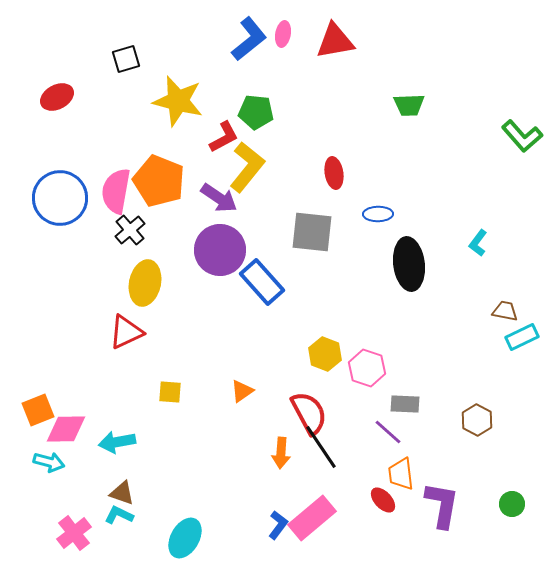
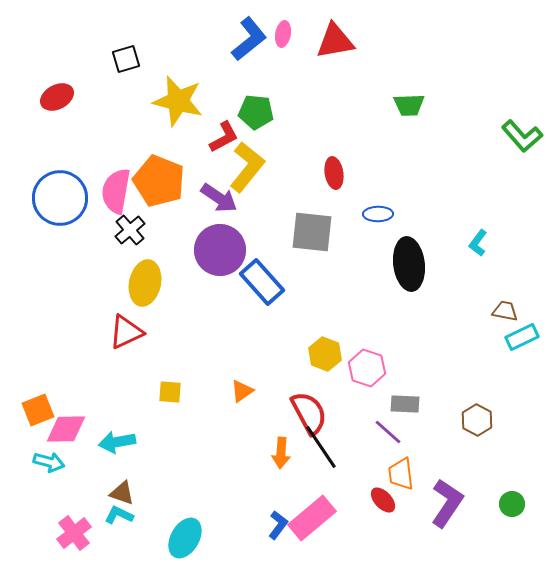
purple L-shape at (442, 505): moved 5 px right, 2 px up; rotated 24 degrees clockwise
